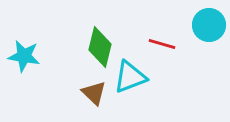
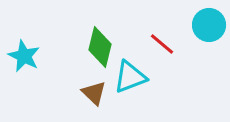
red line: rotated 24 degrees clockwise
cyan star: rotated 16 degrees clockwise
